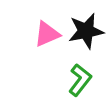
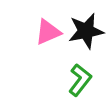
pink triangle: moved 1 px right, 2 px up
